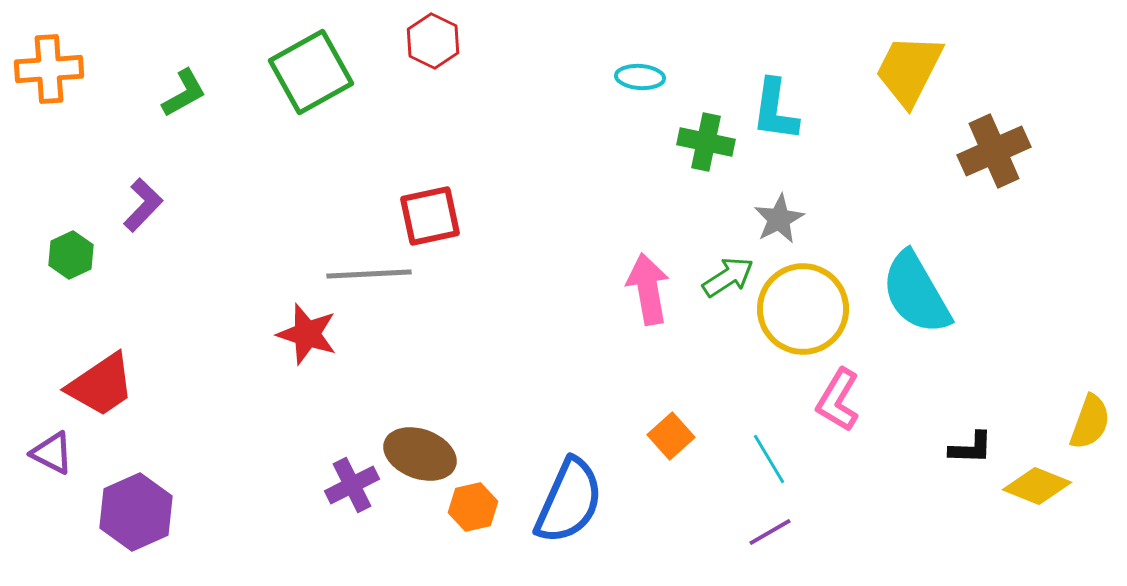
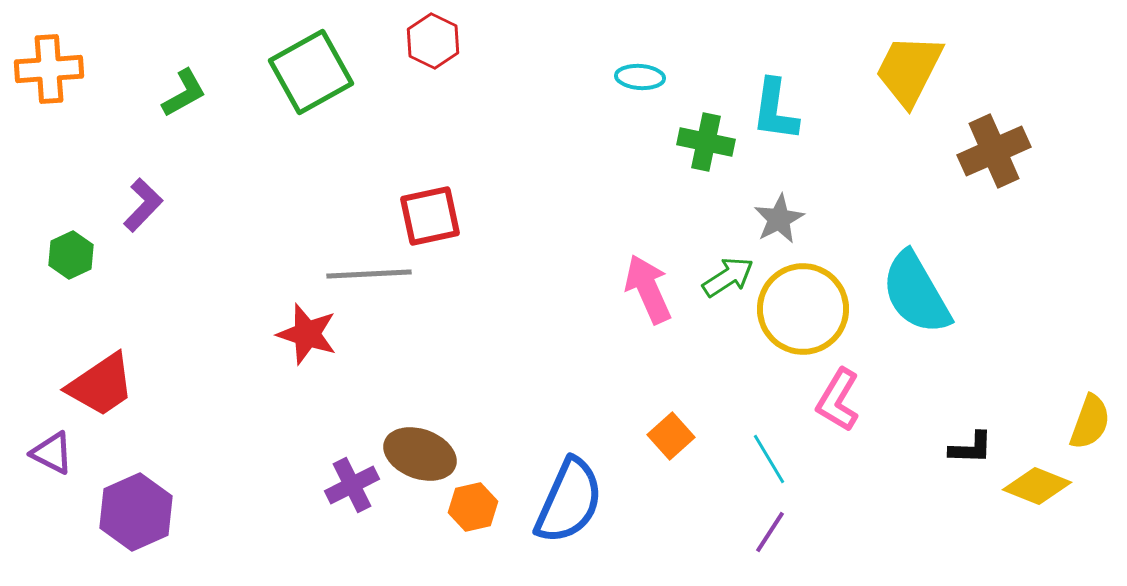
pink arrow: rotated 14 degrees counterclockwise
purple line: rotated 27 degrees counterclockwise
